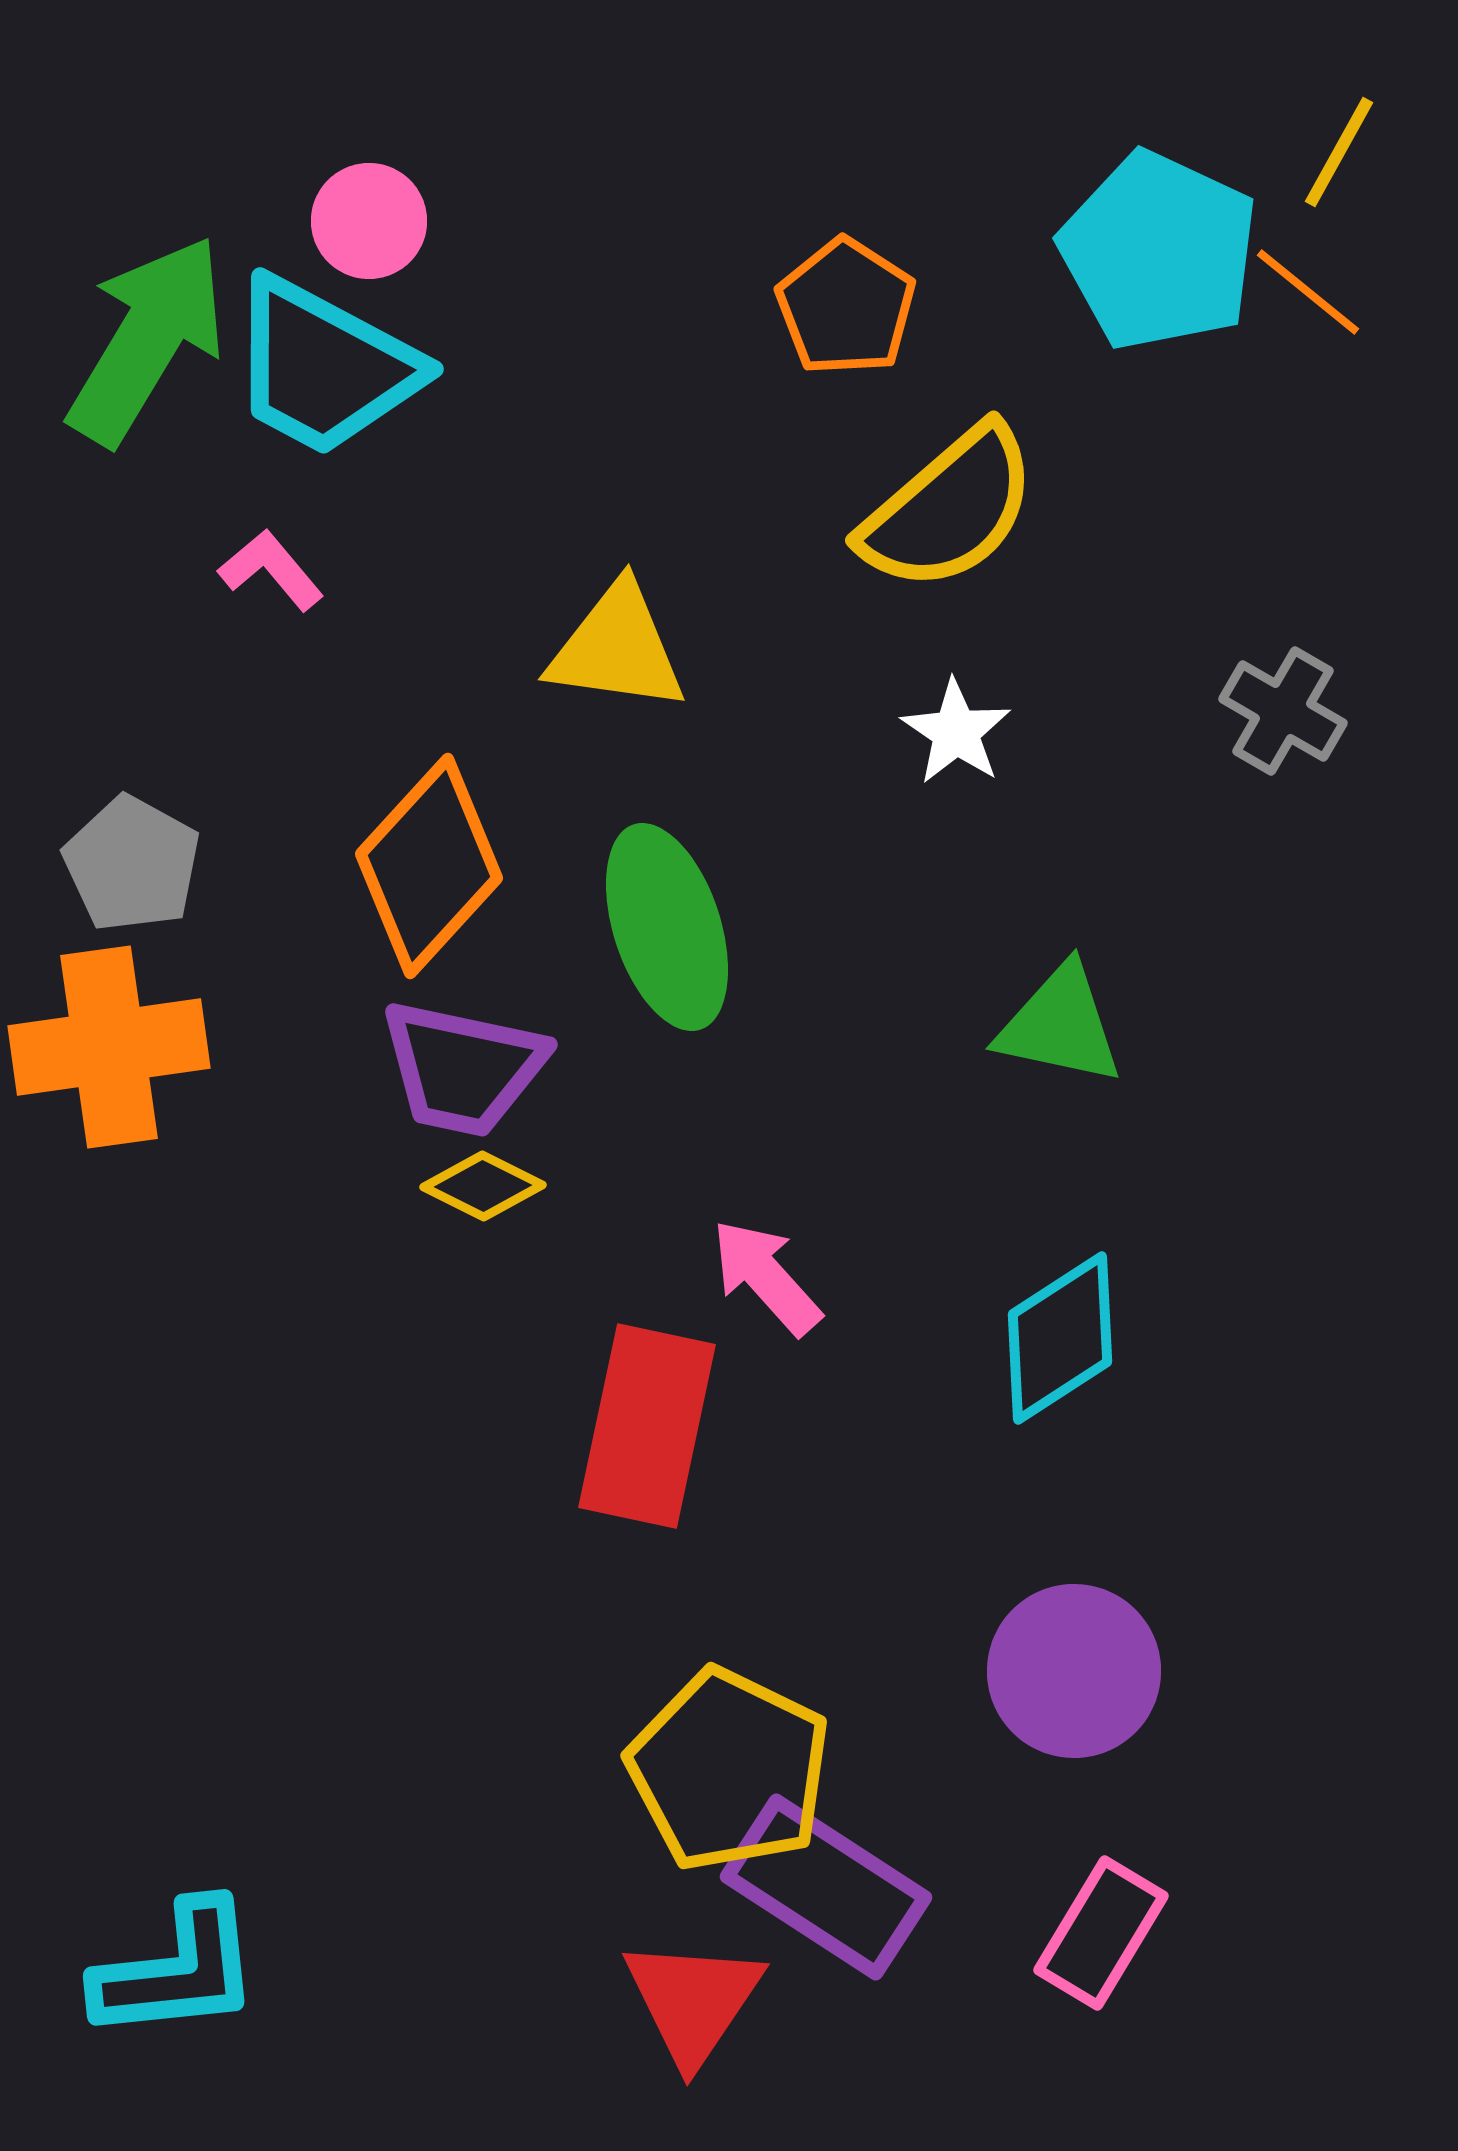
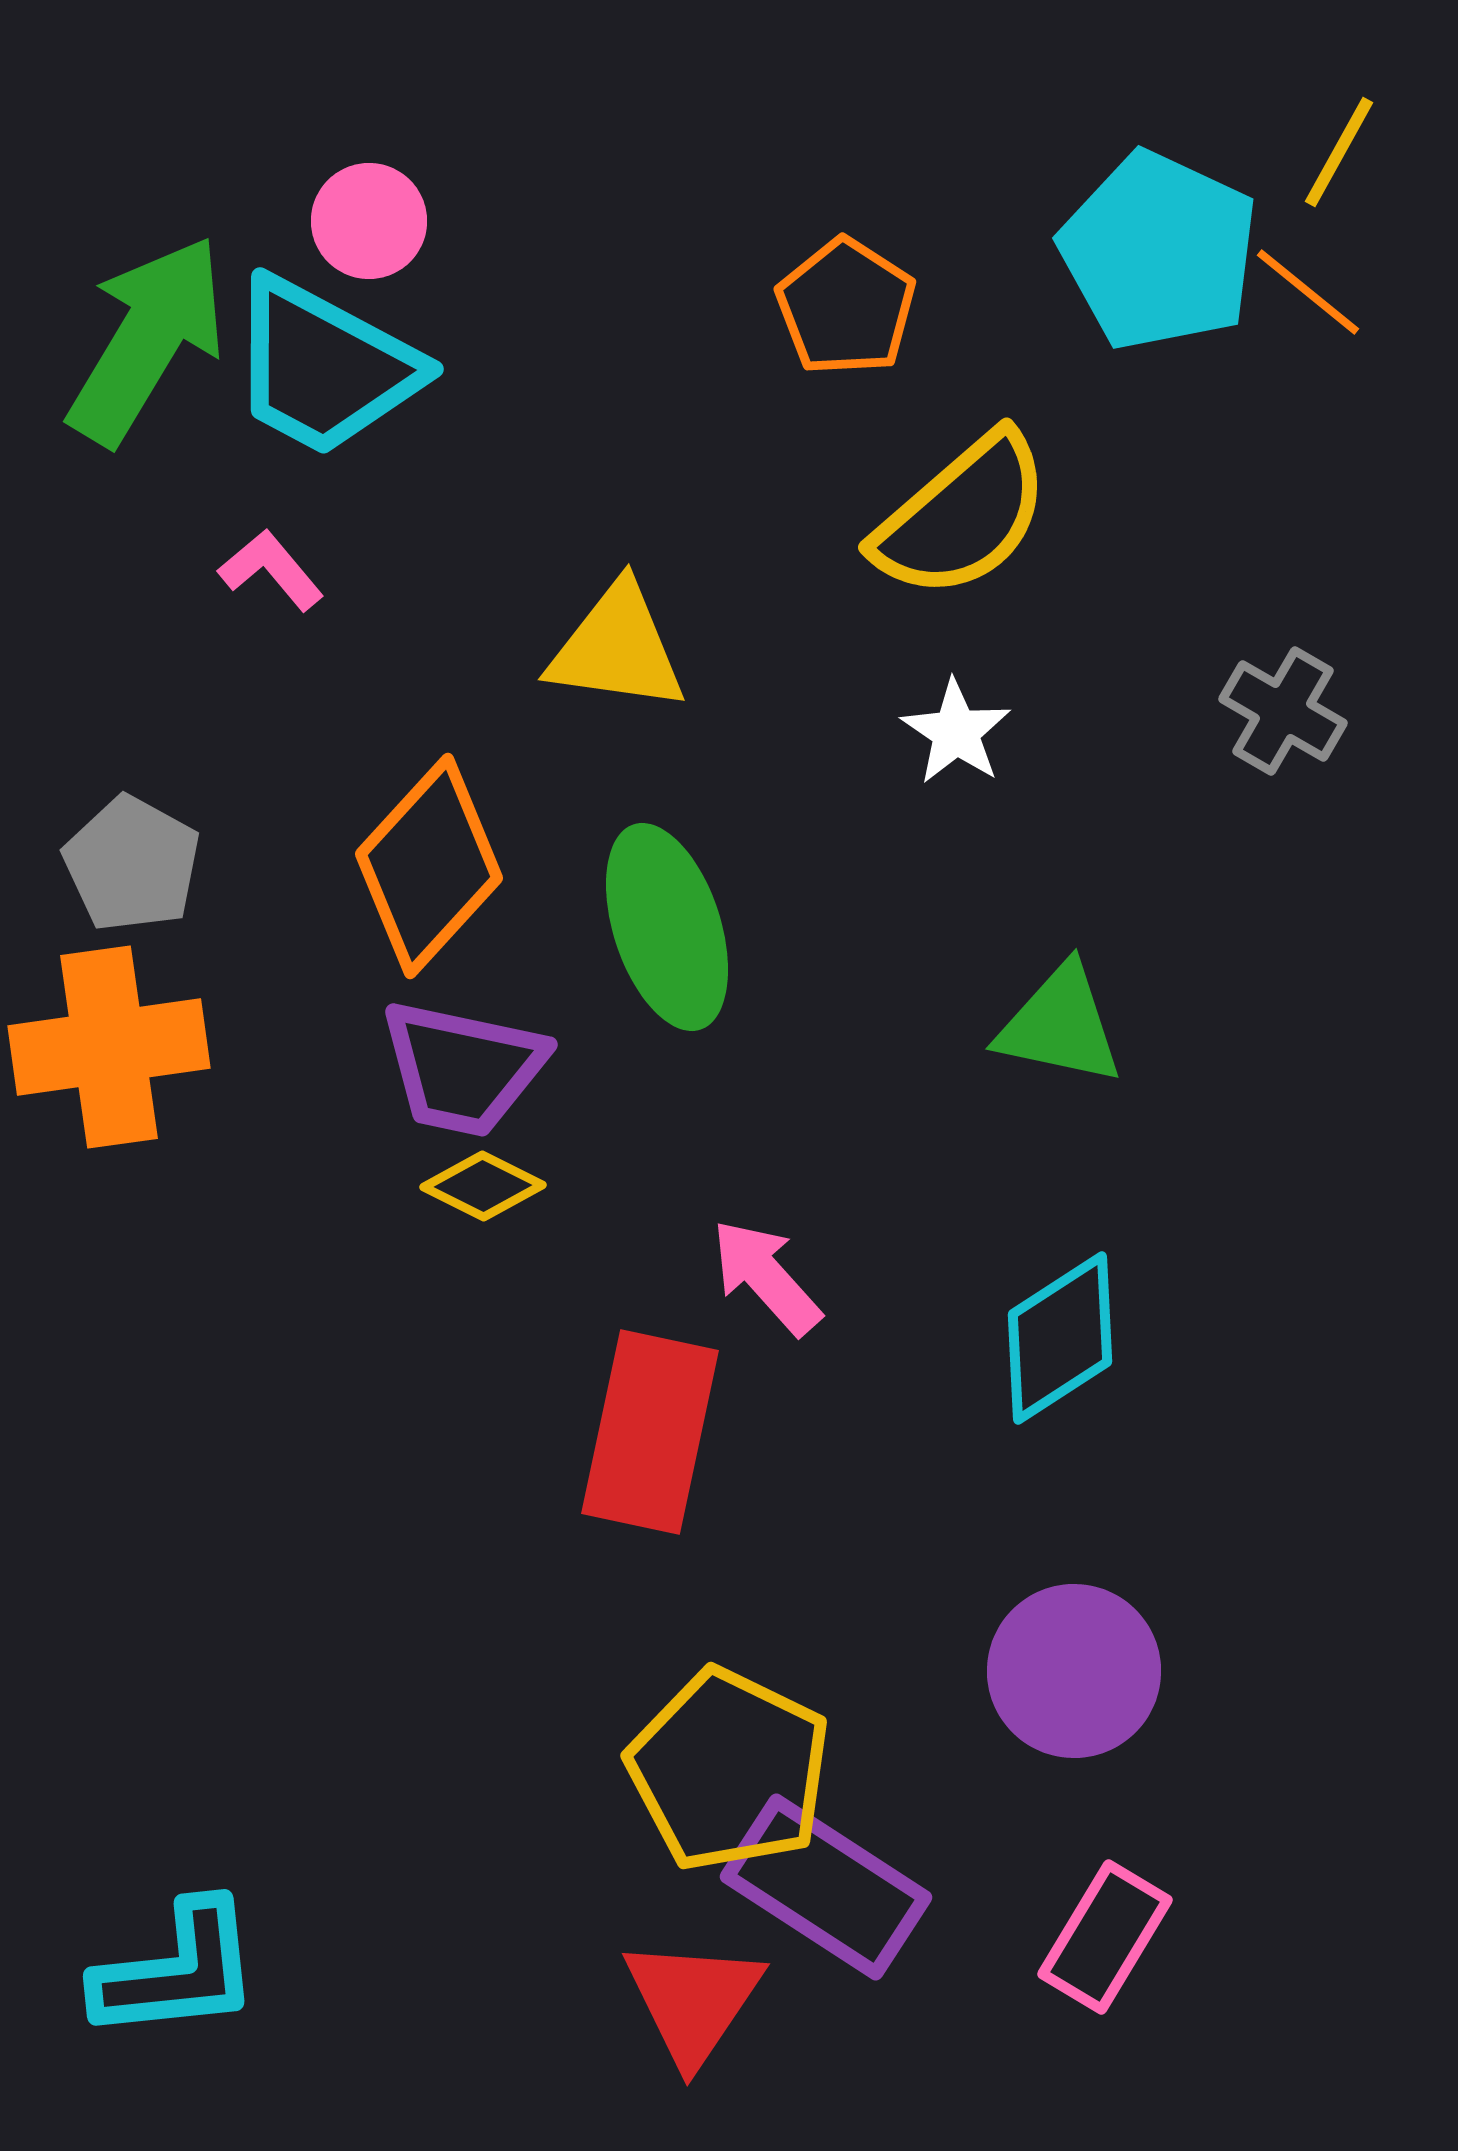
yellow semicircle: moved 13 px right, 7 px down
red rectangle: moved 3 px right, 6 px down
pink rectangle: moved 4 px right, 4 px down
